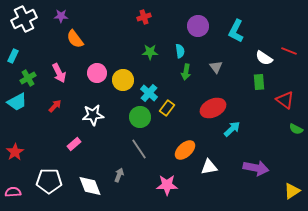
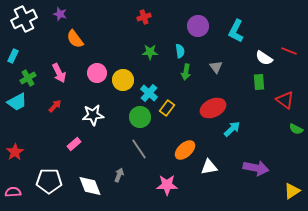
purple star: moved 1 px left, 2 px up; rotated 16 degrees clockwise
